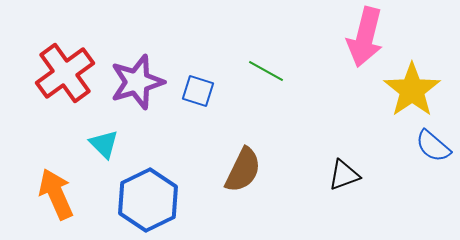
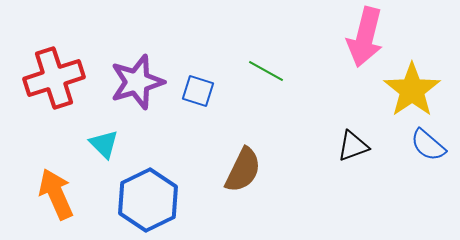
red cross: moved 11 px left, 5 px down; rotated 18 degrees clockwise
blue semicircle: moved 5 px left, 1 px up
black triangle: moved 9 px right, 29 px up
